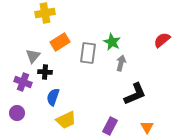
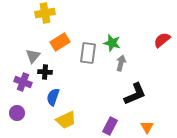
green star: moved 1 px down; rotated 12 degrees counterclockwise
